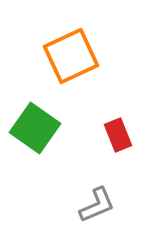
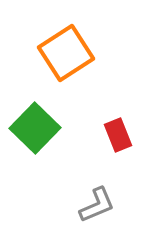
orange square: moved 5 px left, 3 px up; rotated 8 degrees counterclockwise
green square: rotated 9 degrees clockwise
